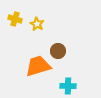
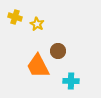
yellow cross: moved 2 px up
orange trapezoid: rotated 100 degrees counterclockwise
cyan cross: moved 3 px right, 5 px up
